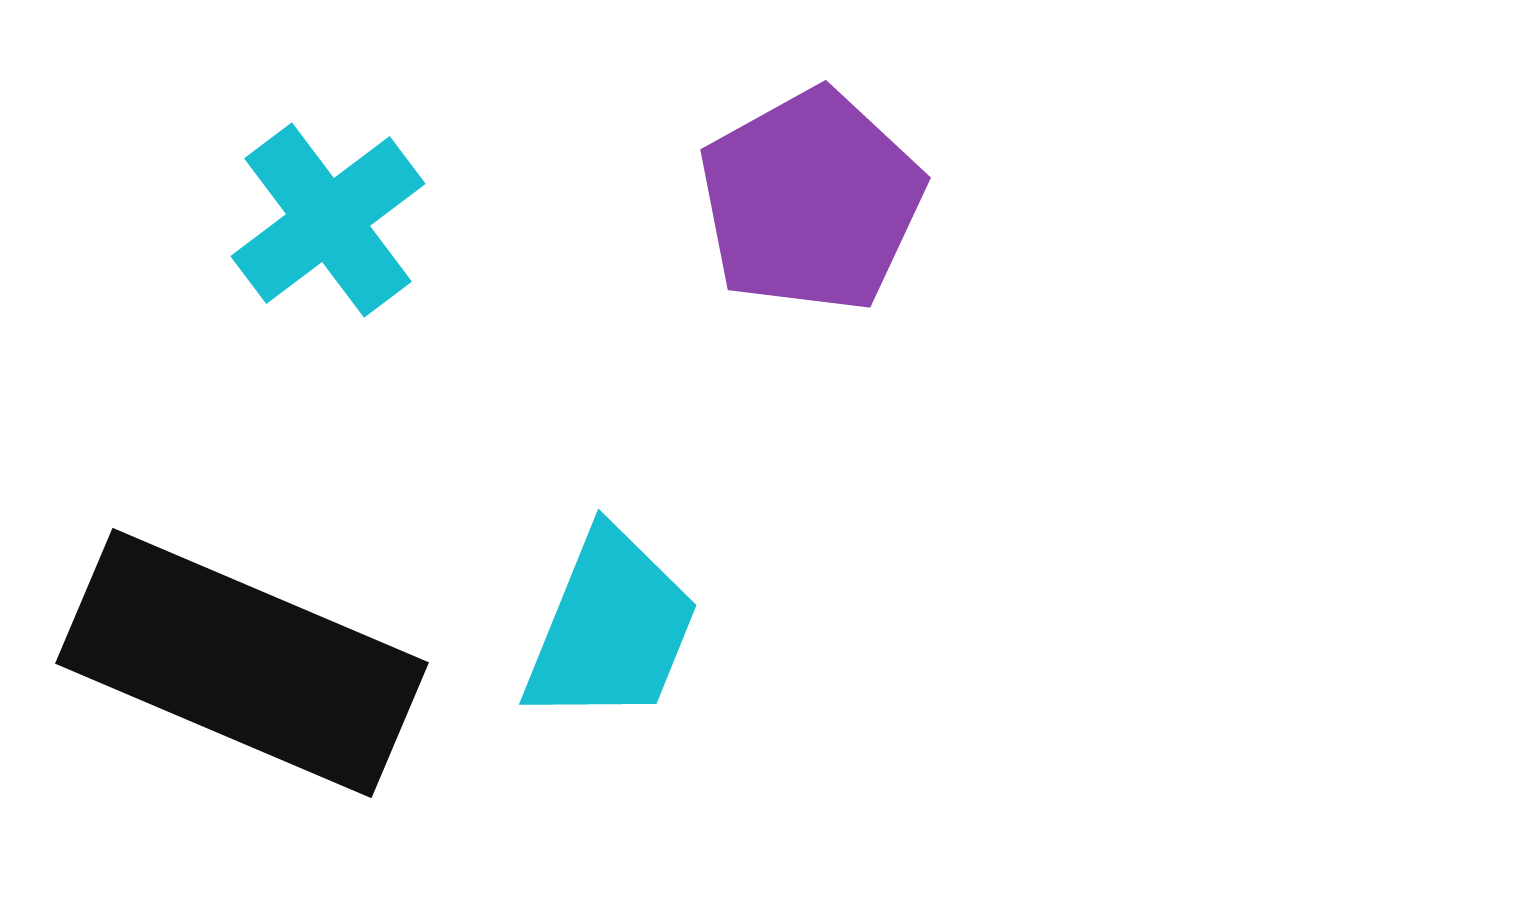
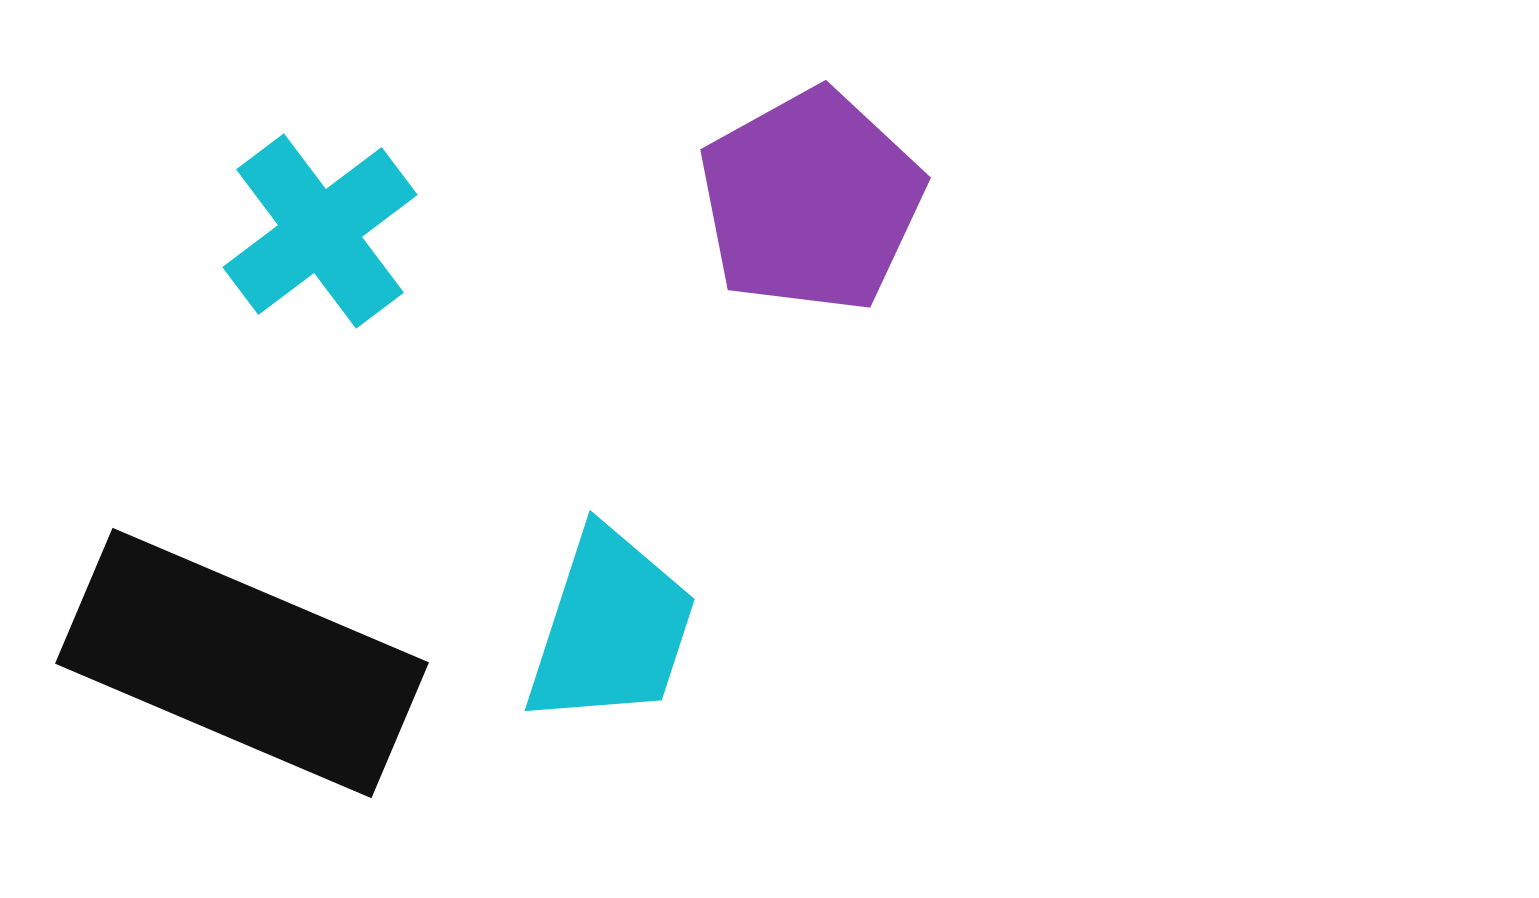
cyan cross: moved 8 px left, 11 px down
cyan trapezoid: rotated 4 degrees counterclockwise
